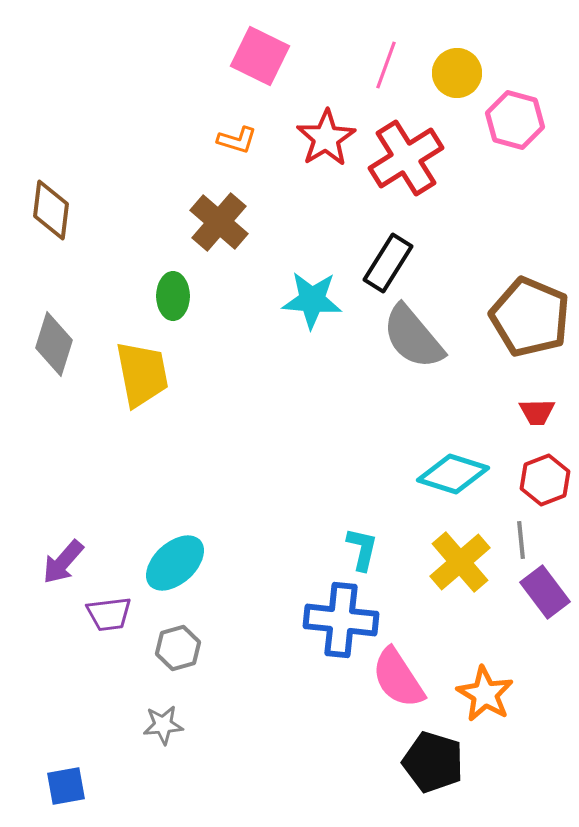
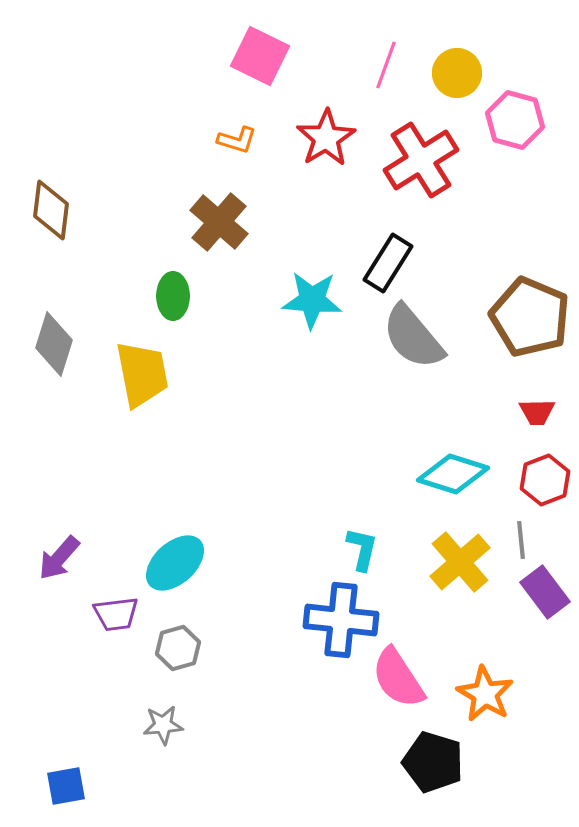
red cross: moved 15 px right, 2 px down
purple arrow: moved 4 px left, 4 px up
purple trapezoid: moved 7 px right
